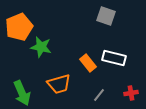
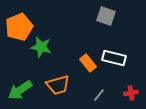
orange trapezoid: moved 1 px left, 1 px down
green arrow: moved 2 px left, 3 px up; rotated 80 degrees clockwise
